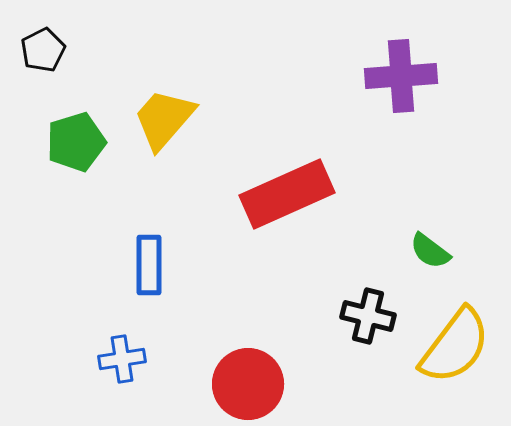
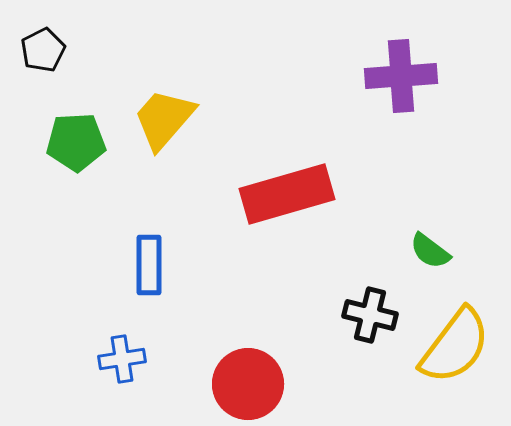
green pentagon: rotated 14 degrees clockwise
red rectangle: rotated 8 degrees clockwise
black cross: moved 2 px right, 1 px up
